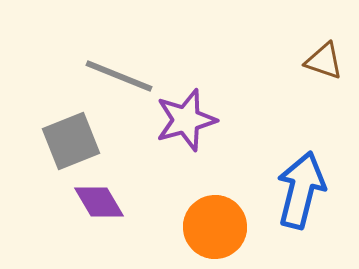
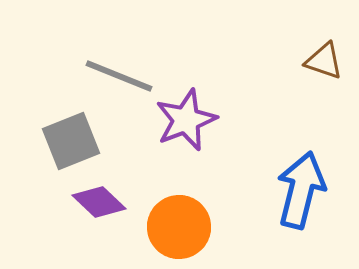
purple star: rotated 6 degrees counterclockwise
purple diamond: rotated 16 degrees counterclockwise
orange circle: moved 36 px left
